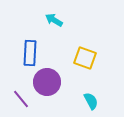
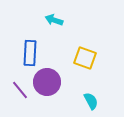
cyan arrow: rotated 12 degrees counterclockwise
purple line: moved 1 px left, 9 px up
